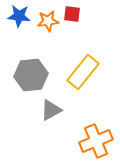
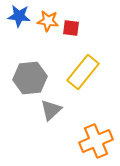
red square: moved 1 px left, 14 px down
orange star: rotated 15 degrees clockwise
gray hexagon: moved 1 px left, 3 px down
gray triangle: rotated 15 degrees counterclockwise
